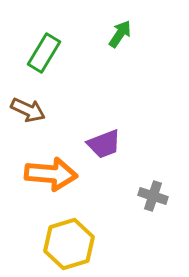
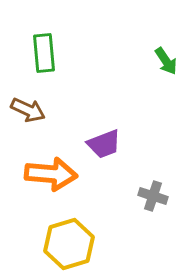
green arrow: moved 46 px right, 27 px down; rotated 112 degrees clockwise
green rectangle: rotated 36 degrees counterclockwise
